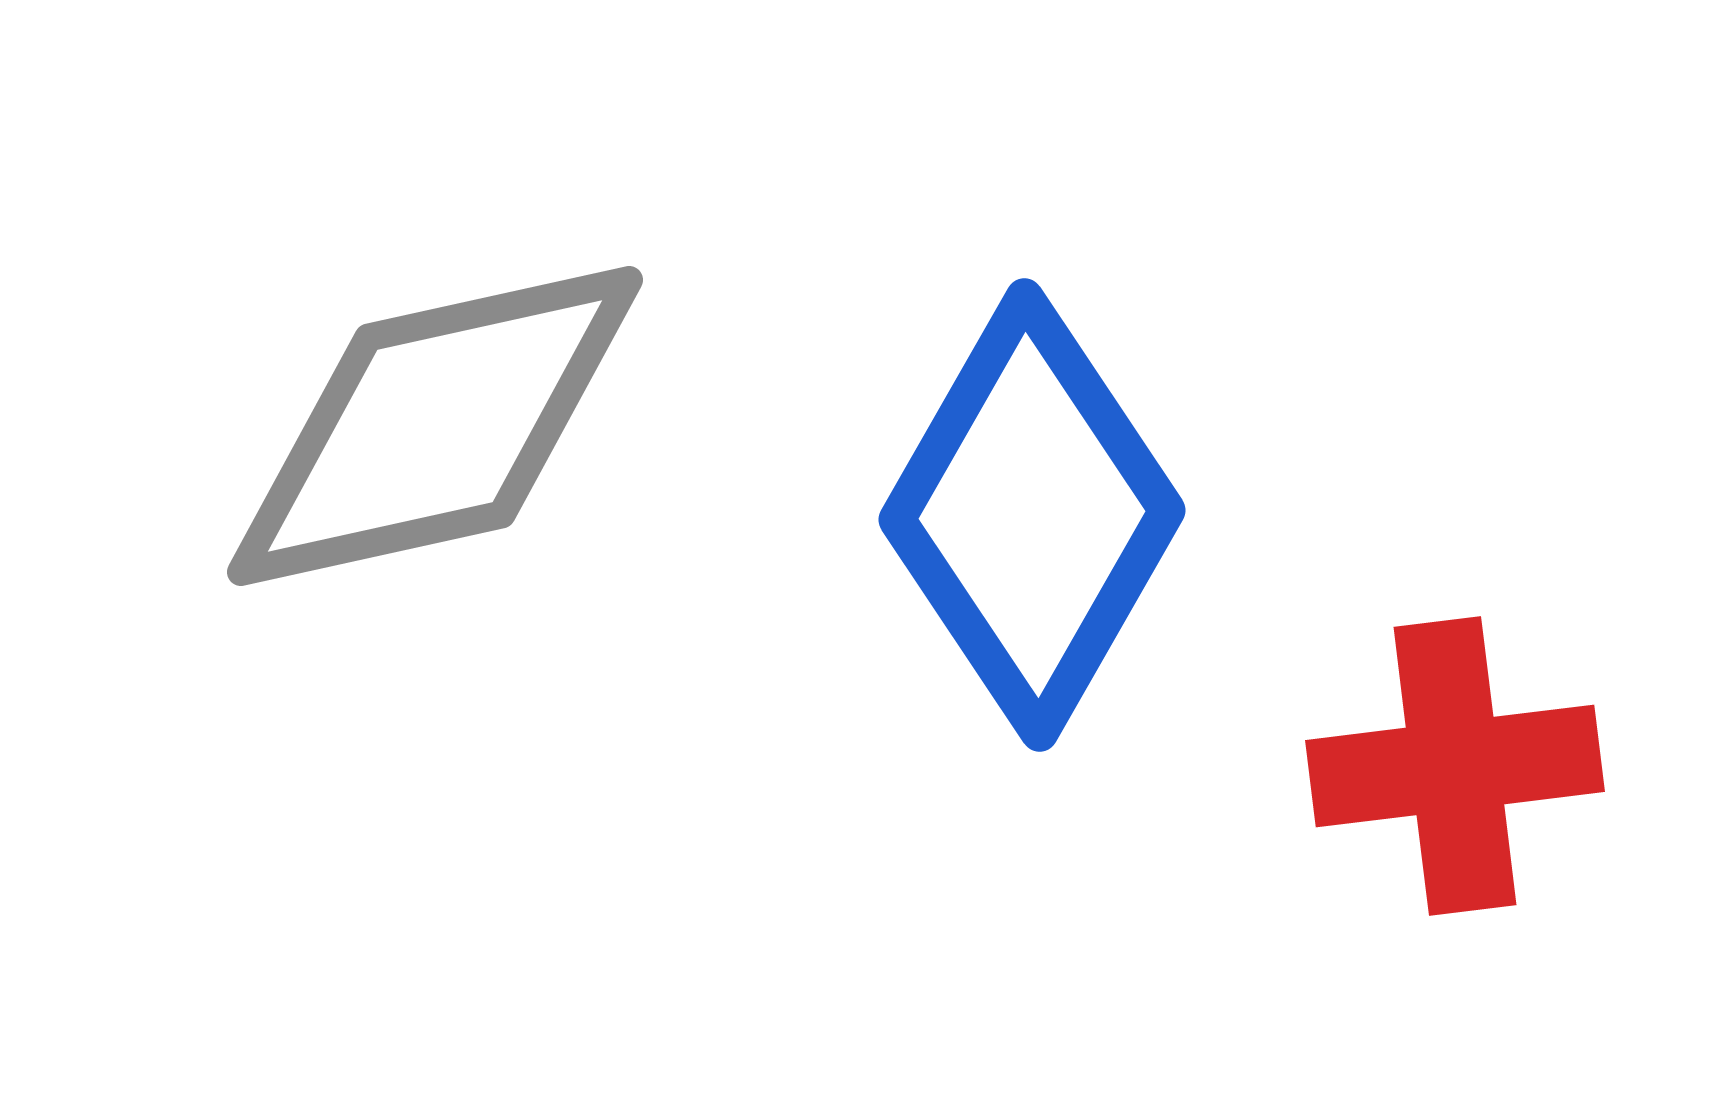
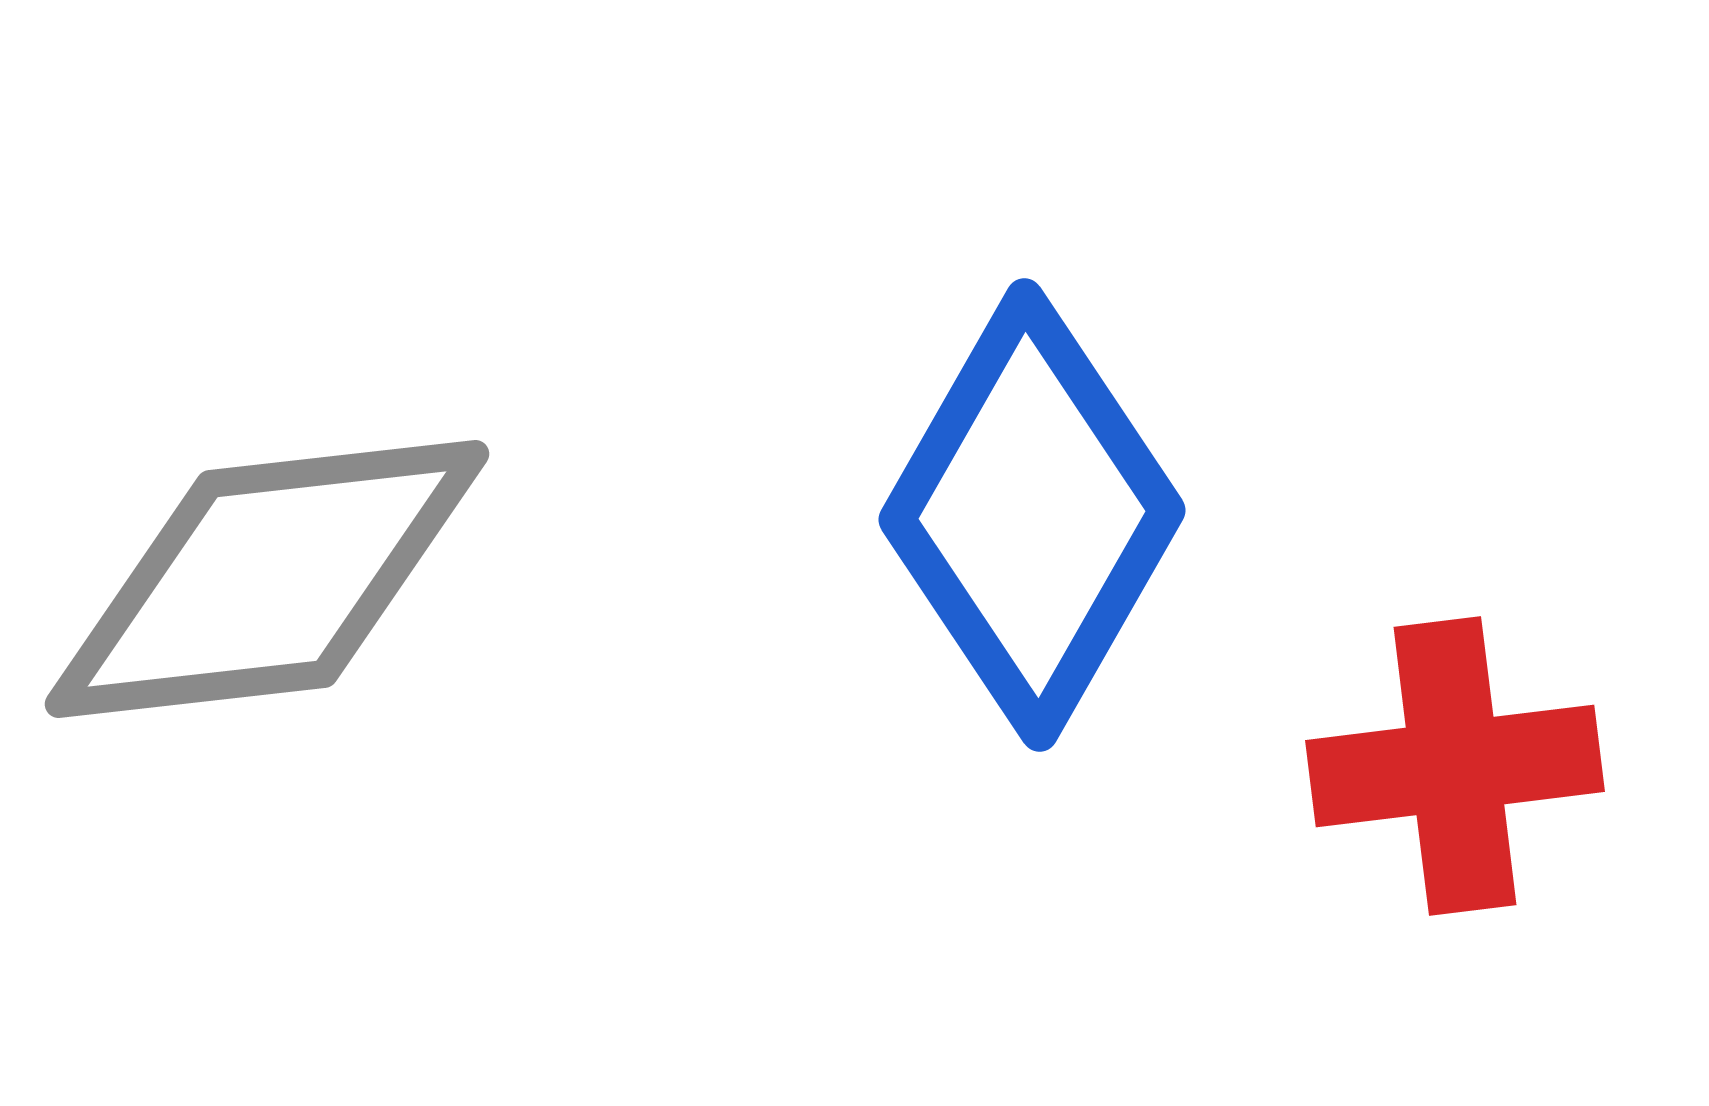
gray diamond: moved 168 px left, 153 px down; rotated 6 degrees clockwise
